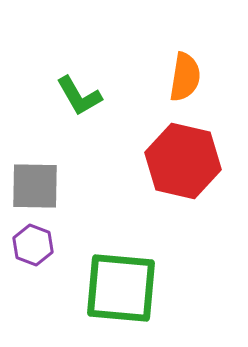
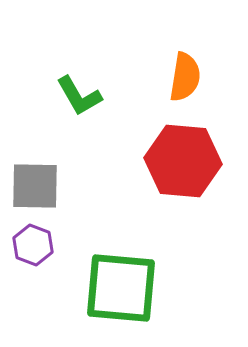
red hexagon: rotated 8 degrees counterclockwise
